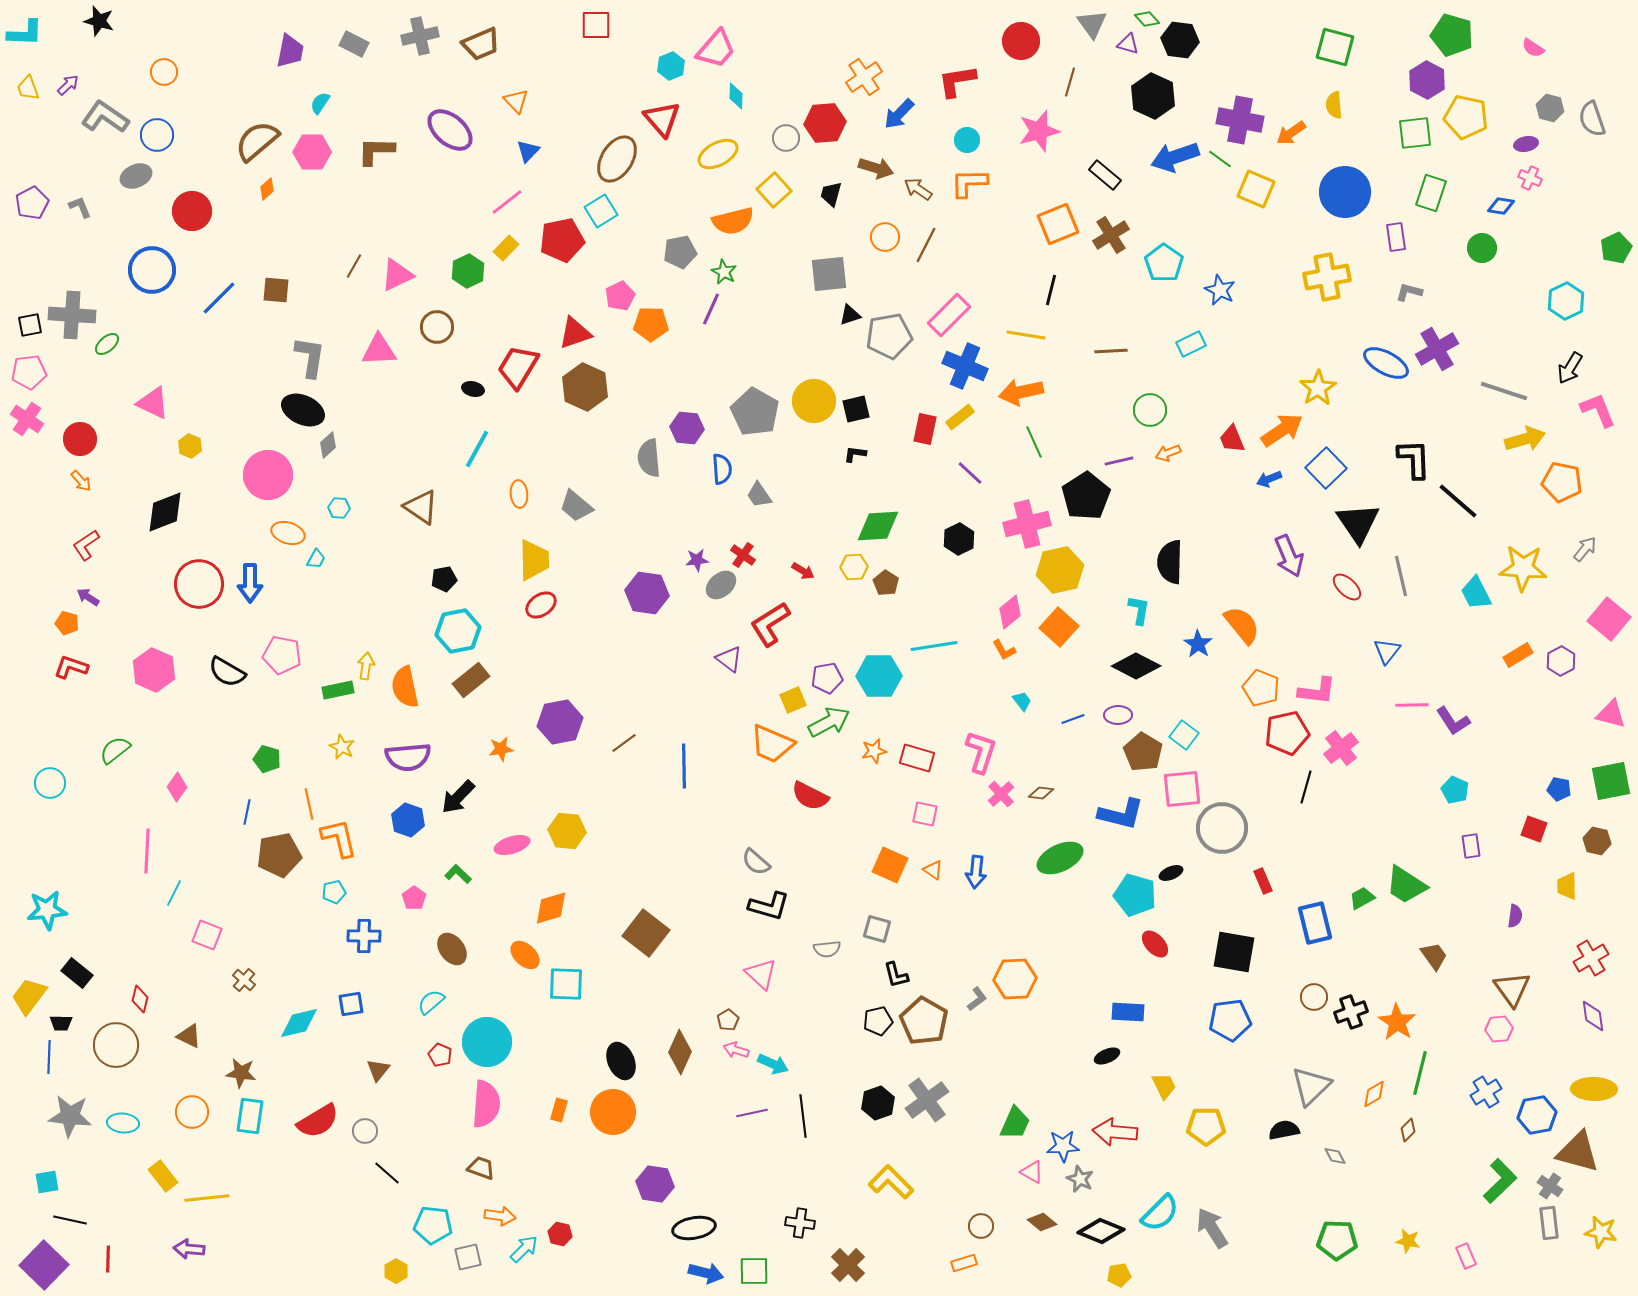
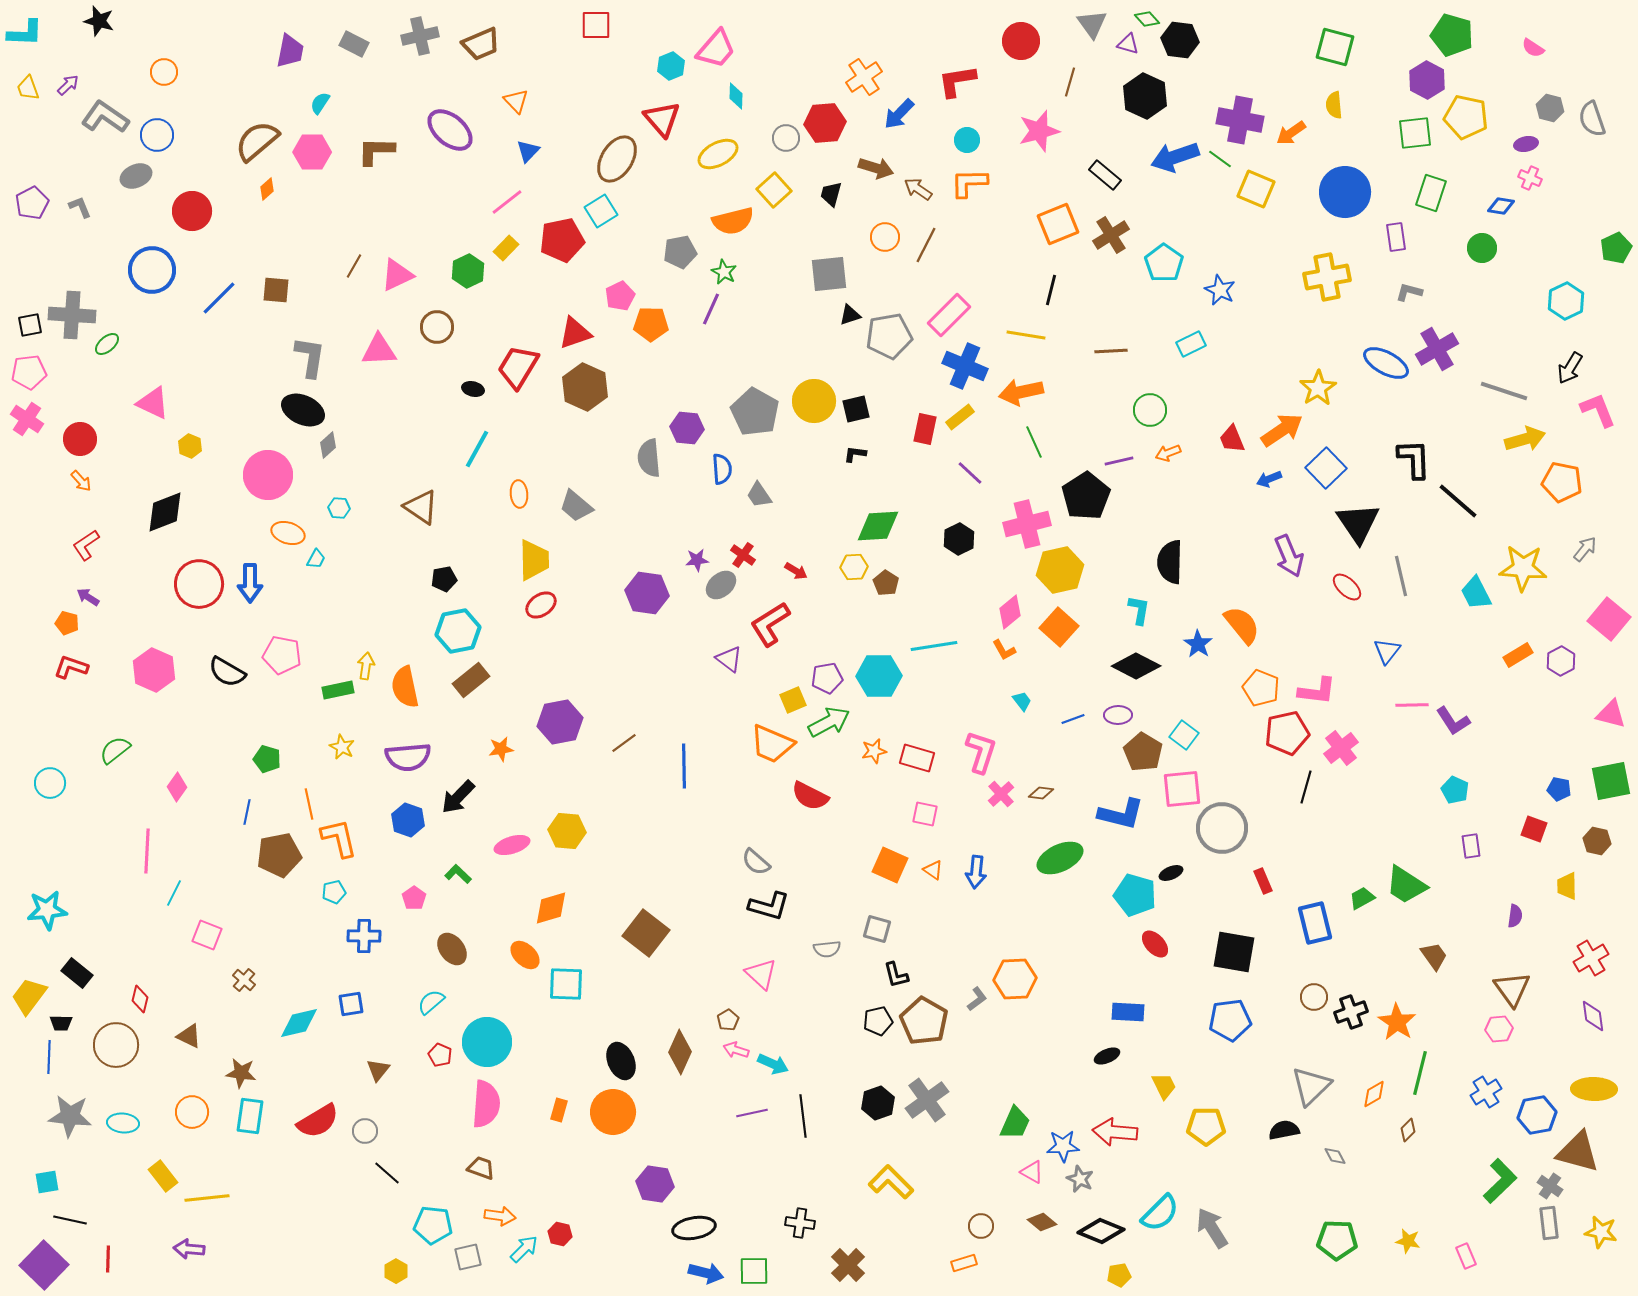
black hexagon at (1153, 96): moved 8 px left
red arrow at (803, 571): moved 7 px left
